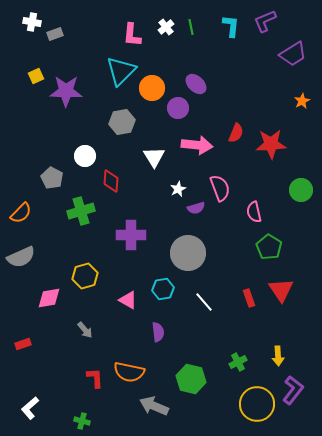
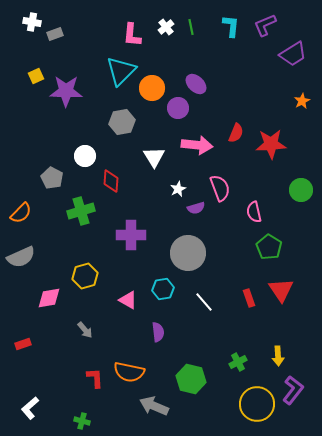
purple L-shape at (265, 21): moved 4 px down
